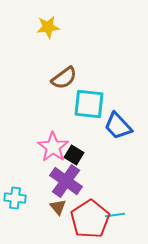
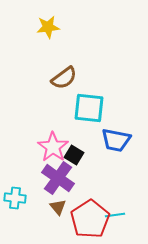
cyan square: moved 4 px down
blue trapezoid: moved 2 px left, 14 px down; rotated 36 degrees counterclockwise
purple cross: moved 8 px left, 3 px up
